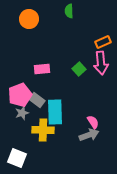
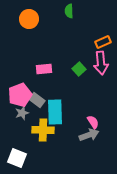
pink rectangle: moved 2 px right
